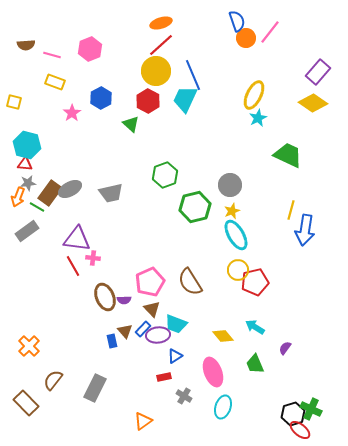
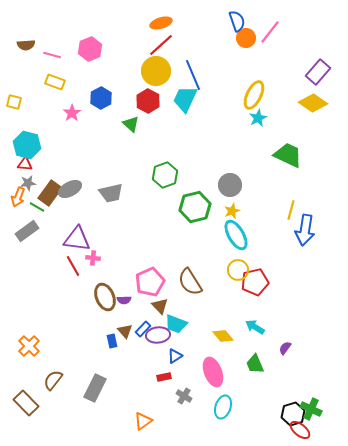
brown triangle at (152, 309): moved 8 px right, 3 px up
